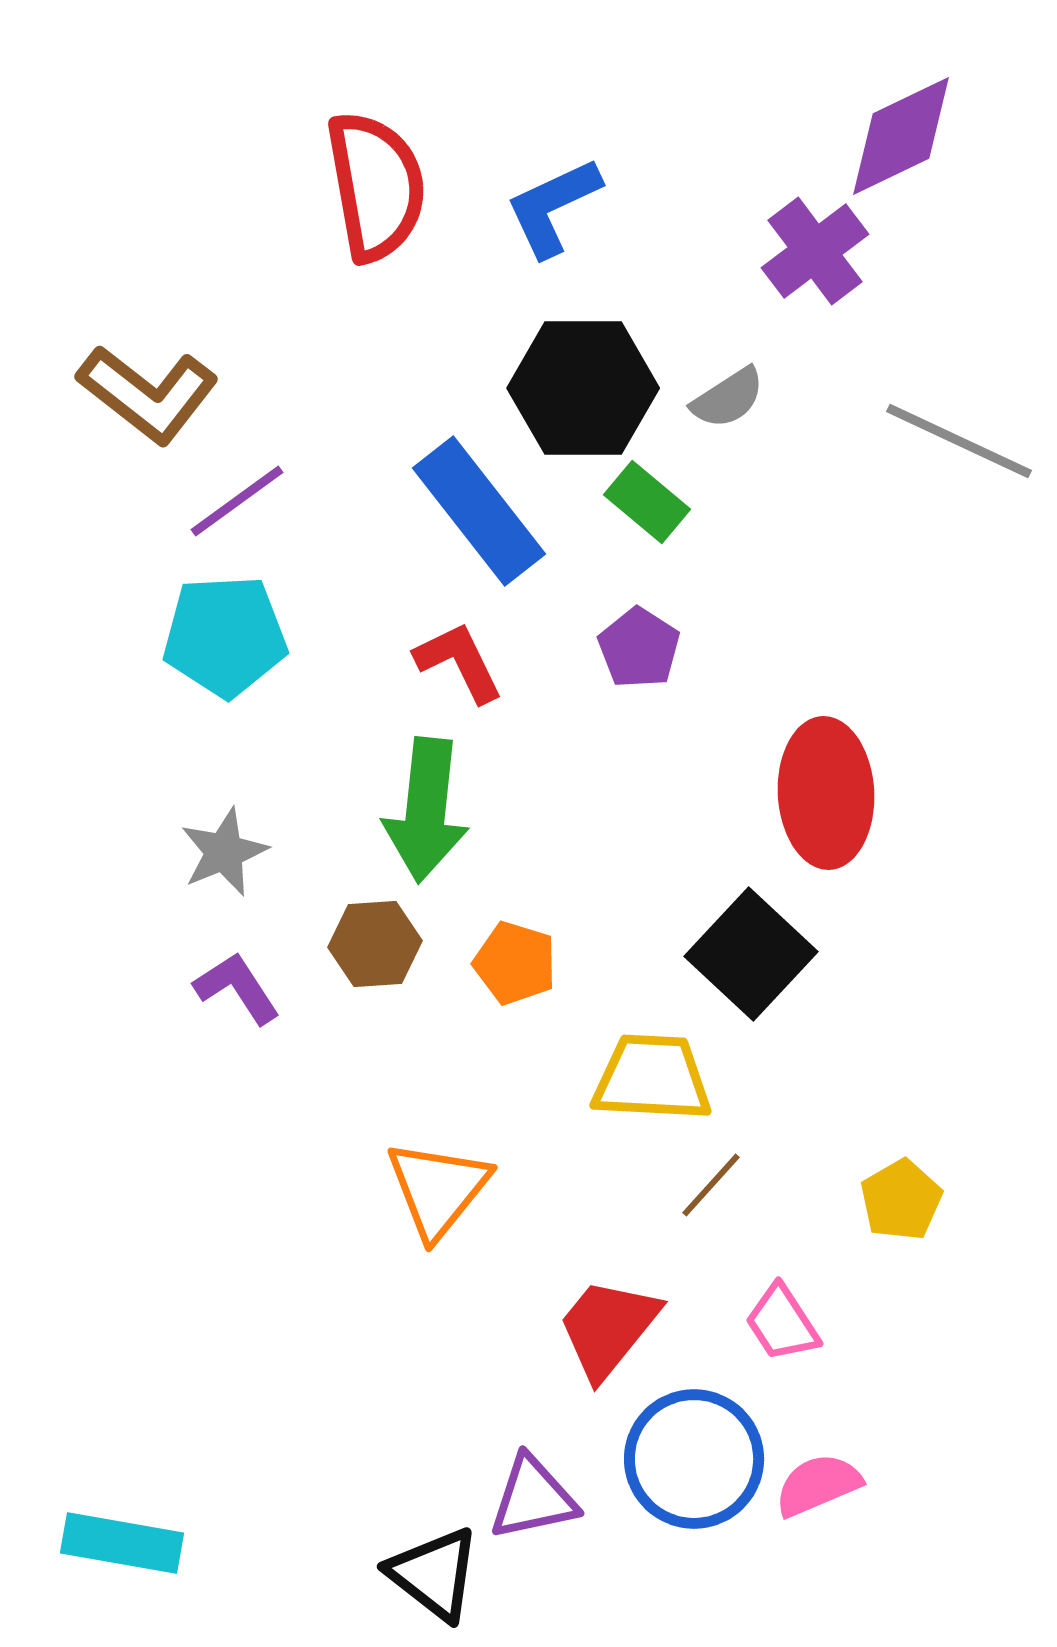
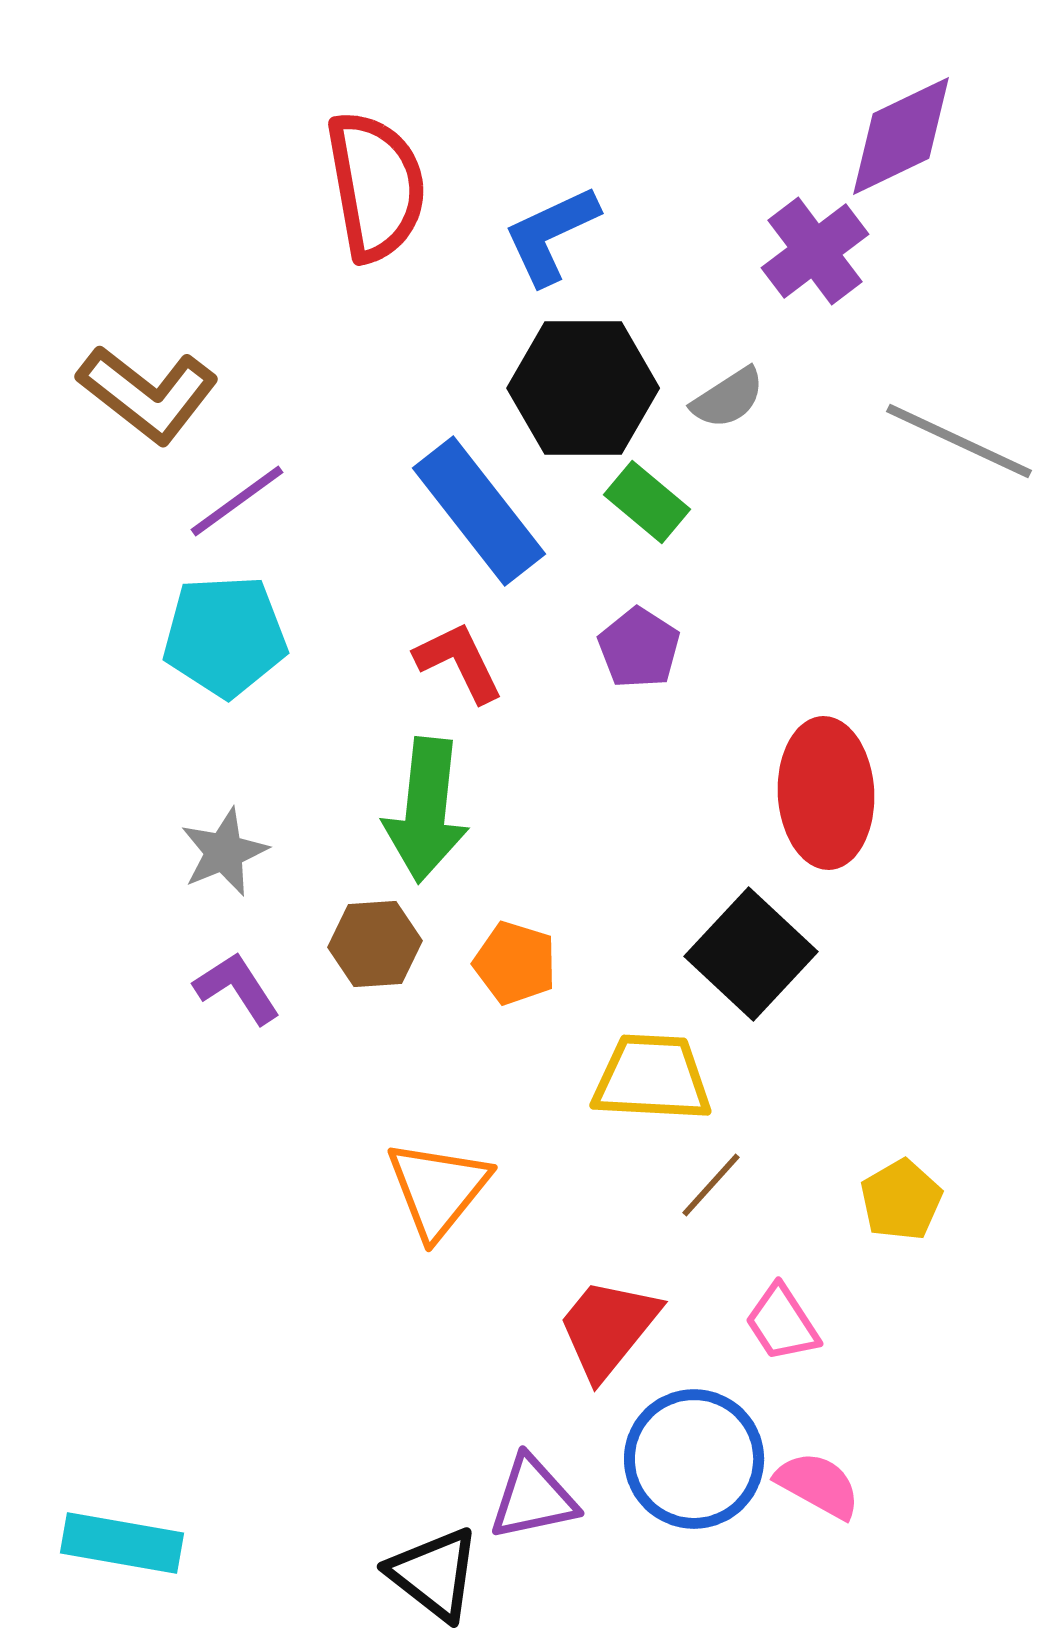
blue L-shape: moved 2 px left, 28 px down
pink semicircle: rotated 52 degrees clockwise
